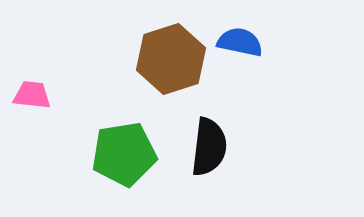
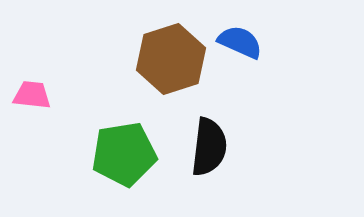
blue semicircle: rotated 12 degrees clockwise
